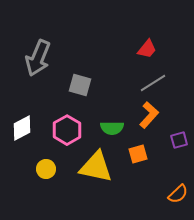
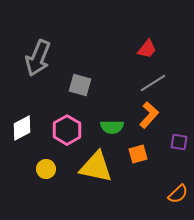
green semicircle: moved 1 px up
purple square: moved 2 px down; rotated 24 degrees clockwise
